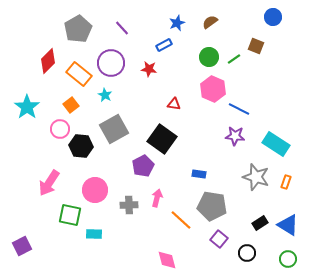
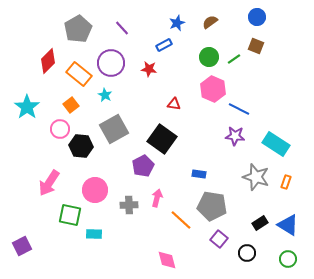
blue circle at (273, 17): moved 16 px left
